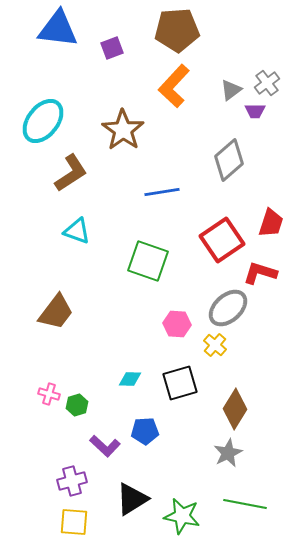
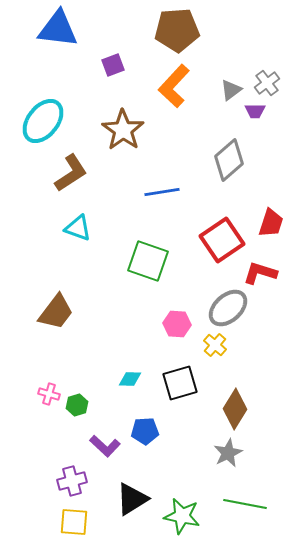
purple square: moved 1 px right, 17 px down
cyan triangle: moved 1 px right, 3 px up
